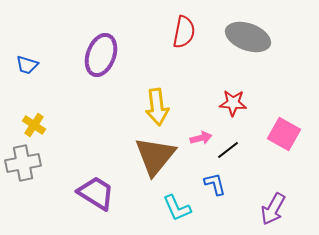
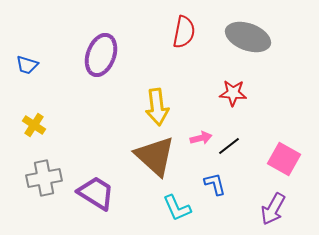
red star: moved 10 px up
pink square: moved 25 px down
black line: moved 1 px right, 4 px up
brown triangle: rotated 27 degrees counterclockwise
gray cross: moved 21 px right, 15 px down
